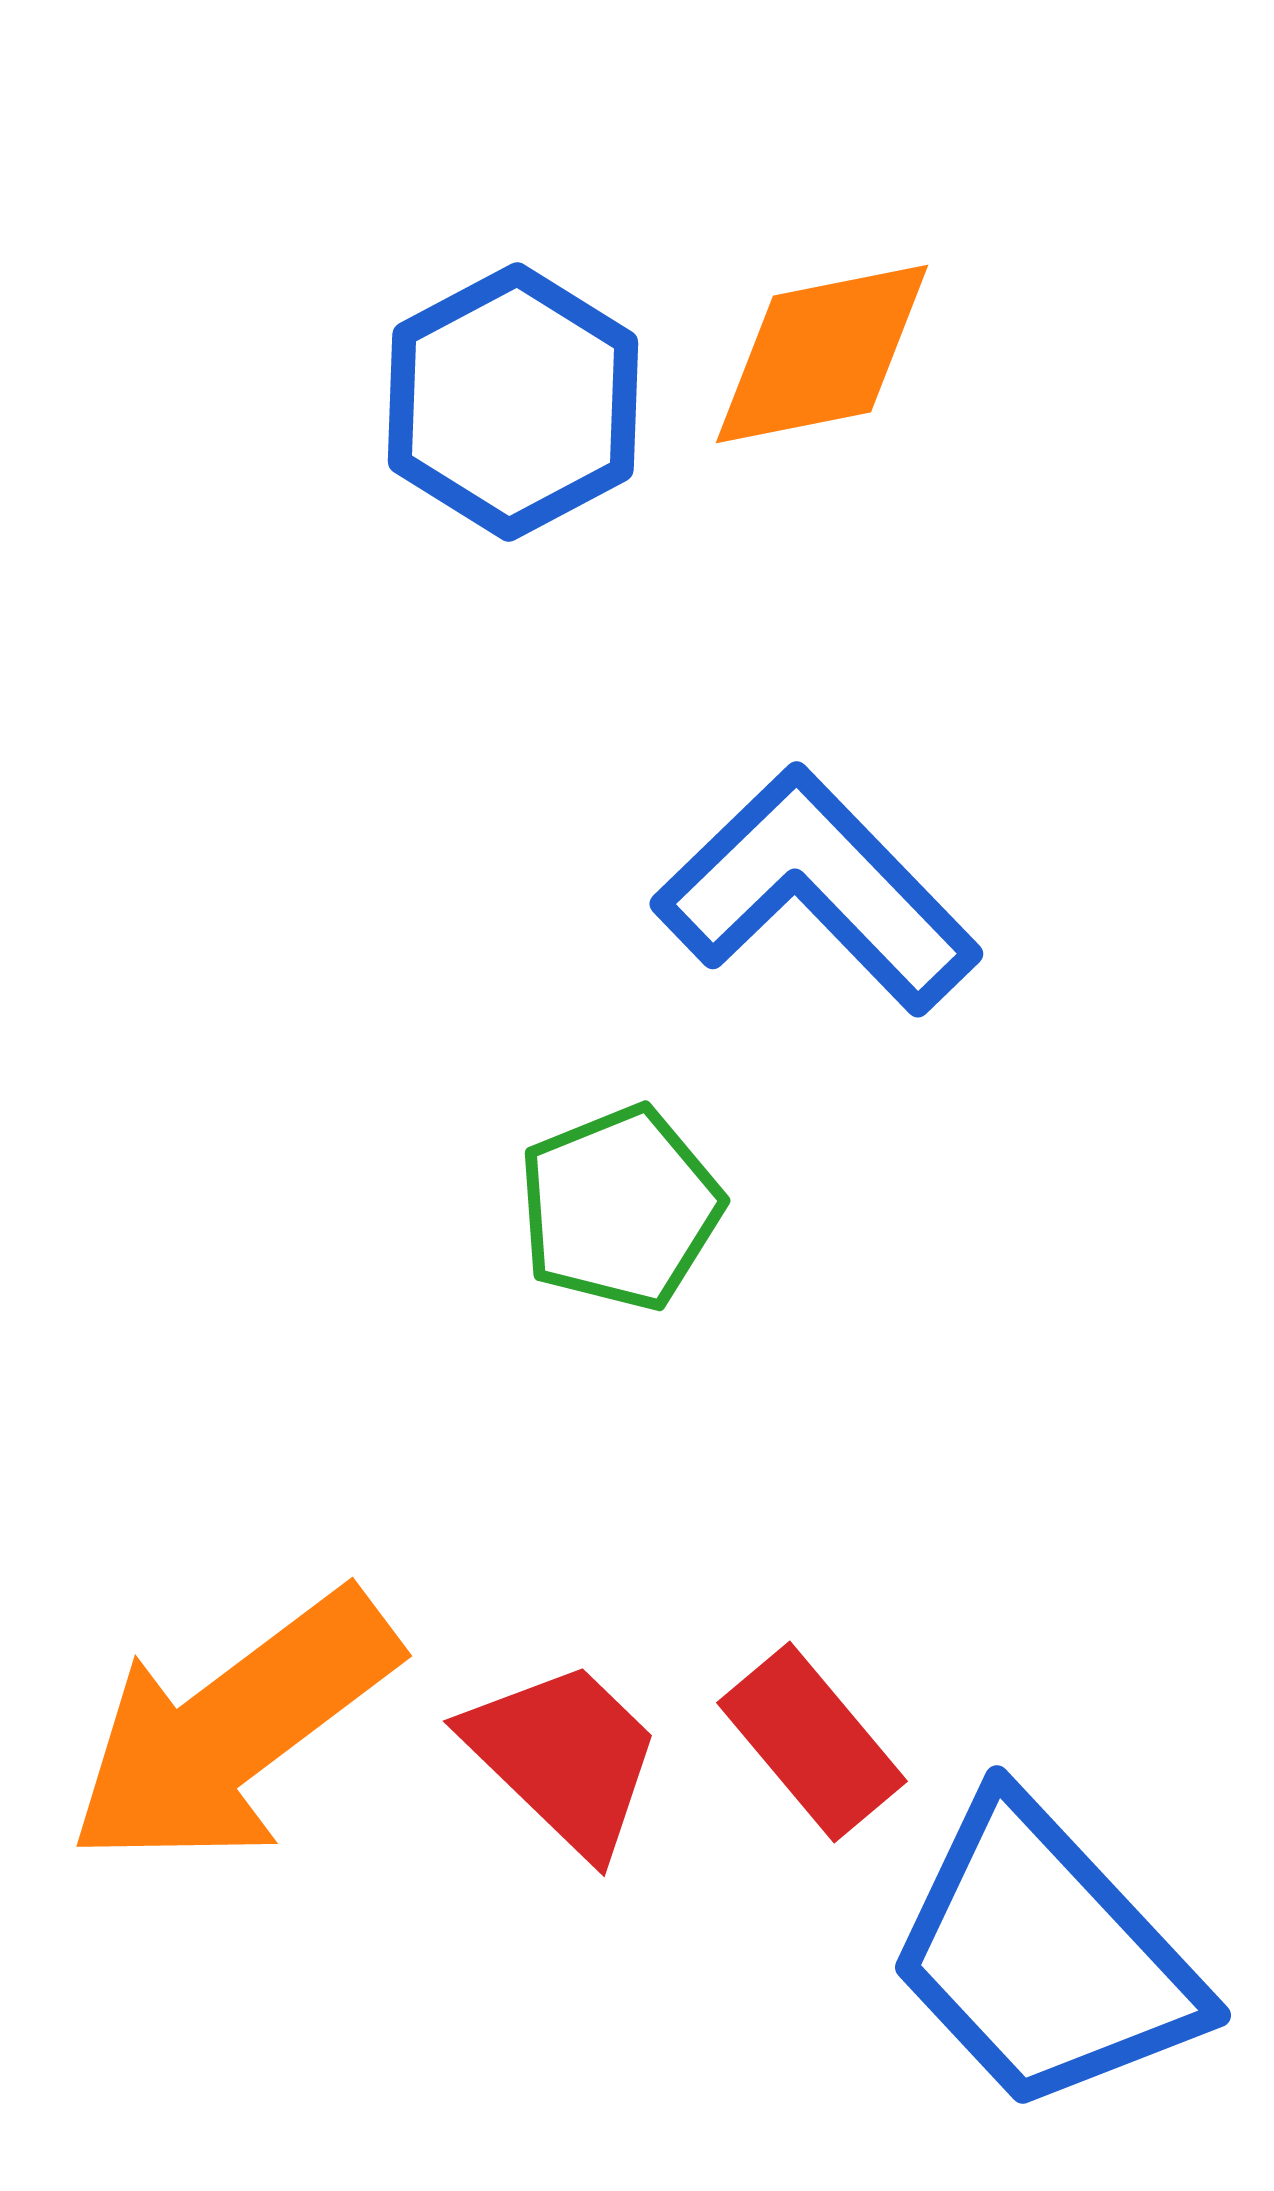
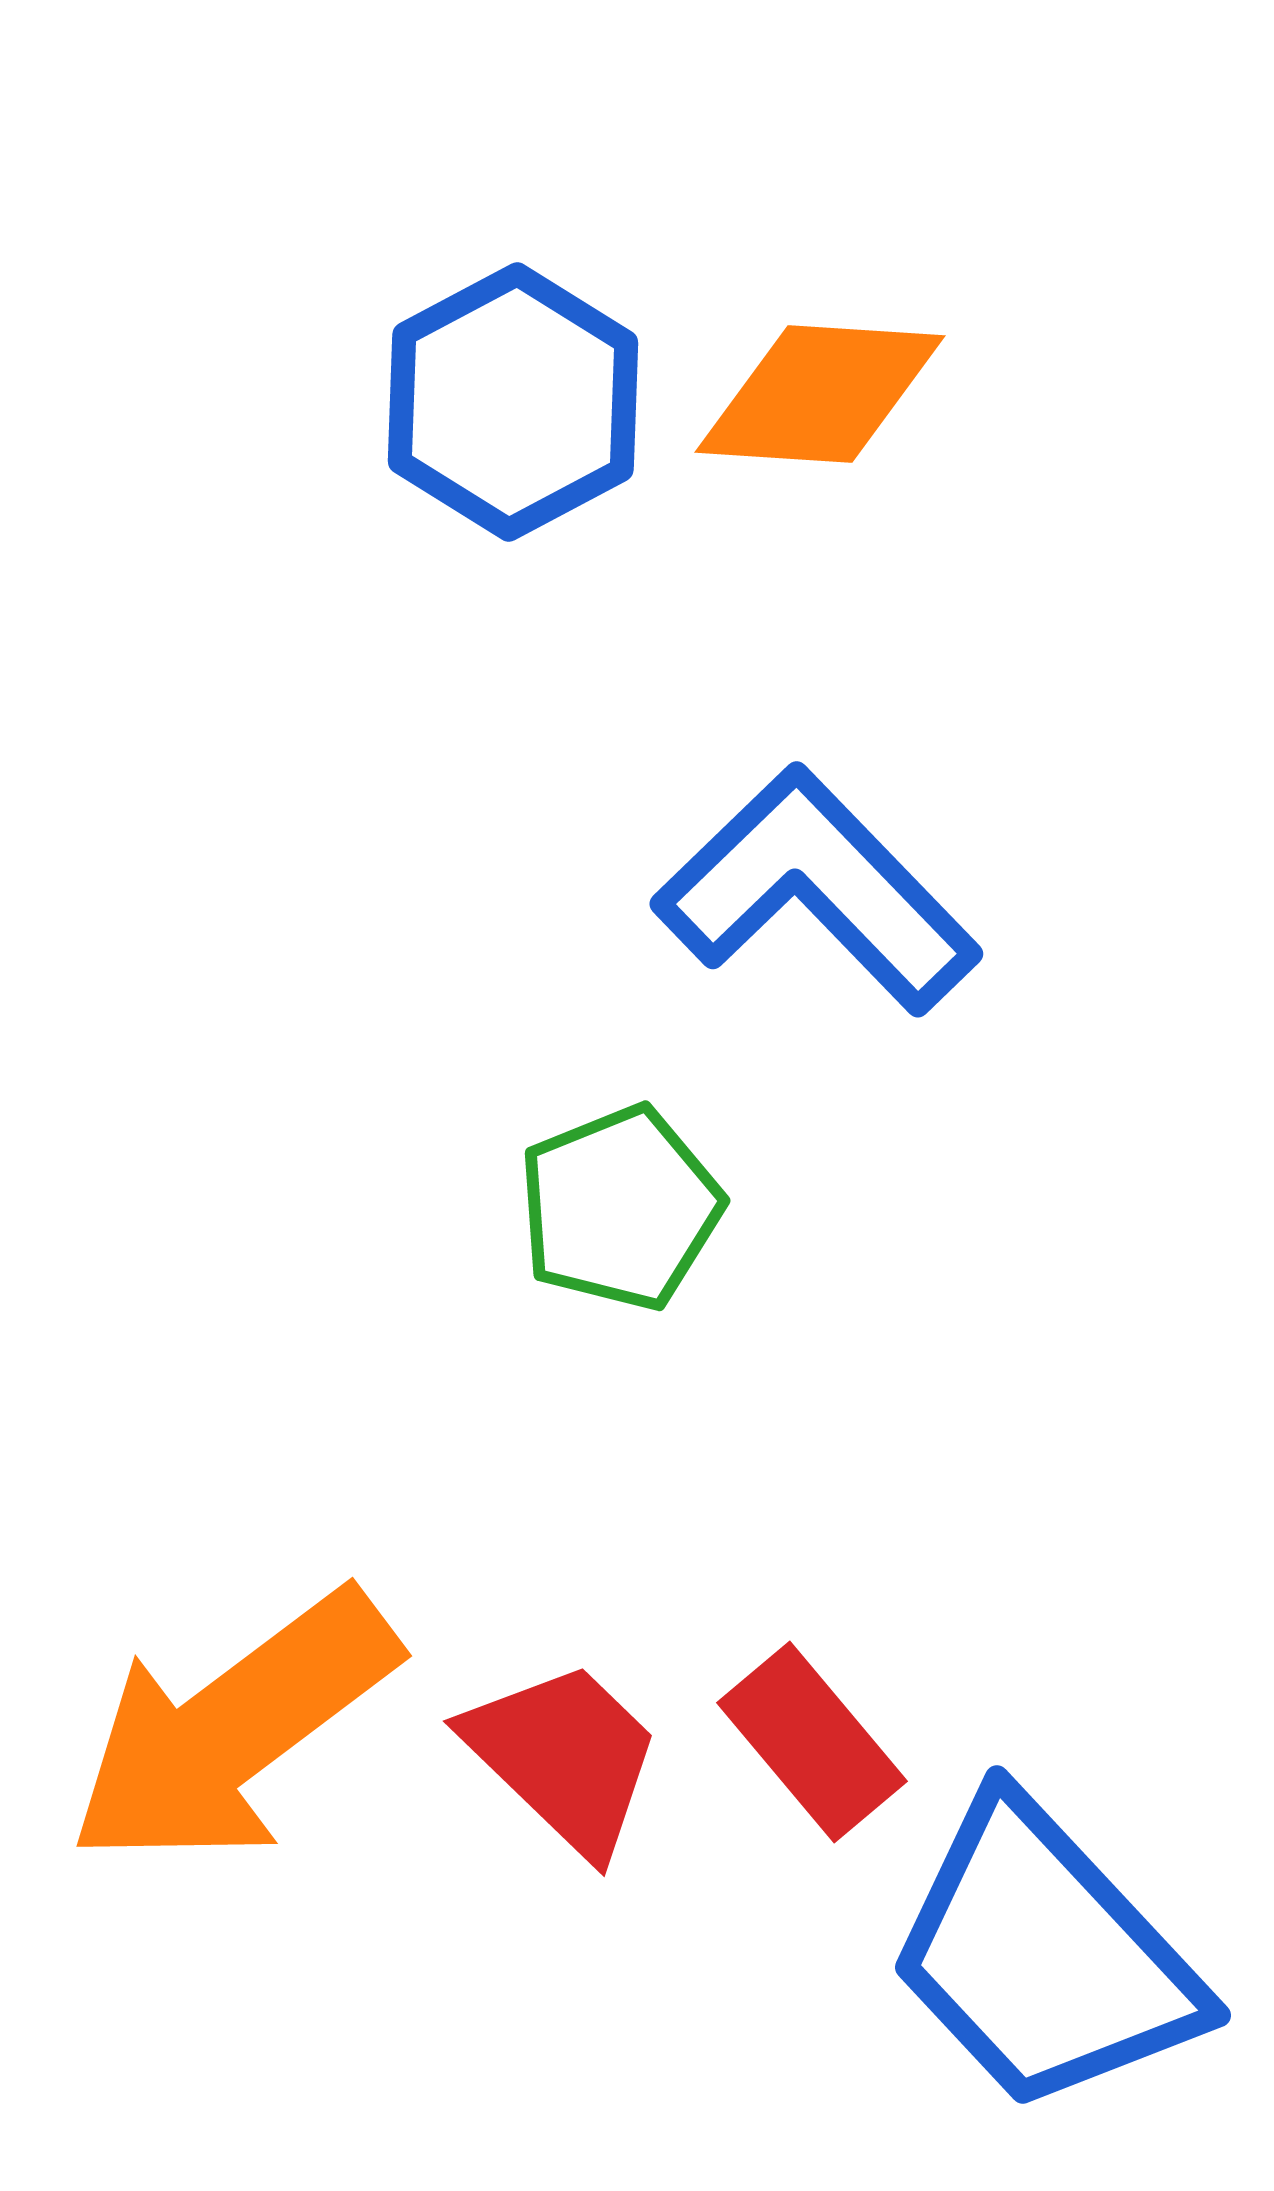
orange diamond: moved 2 px left, 40 px down; rotated 15 degrees clockwise
